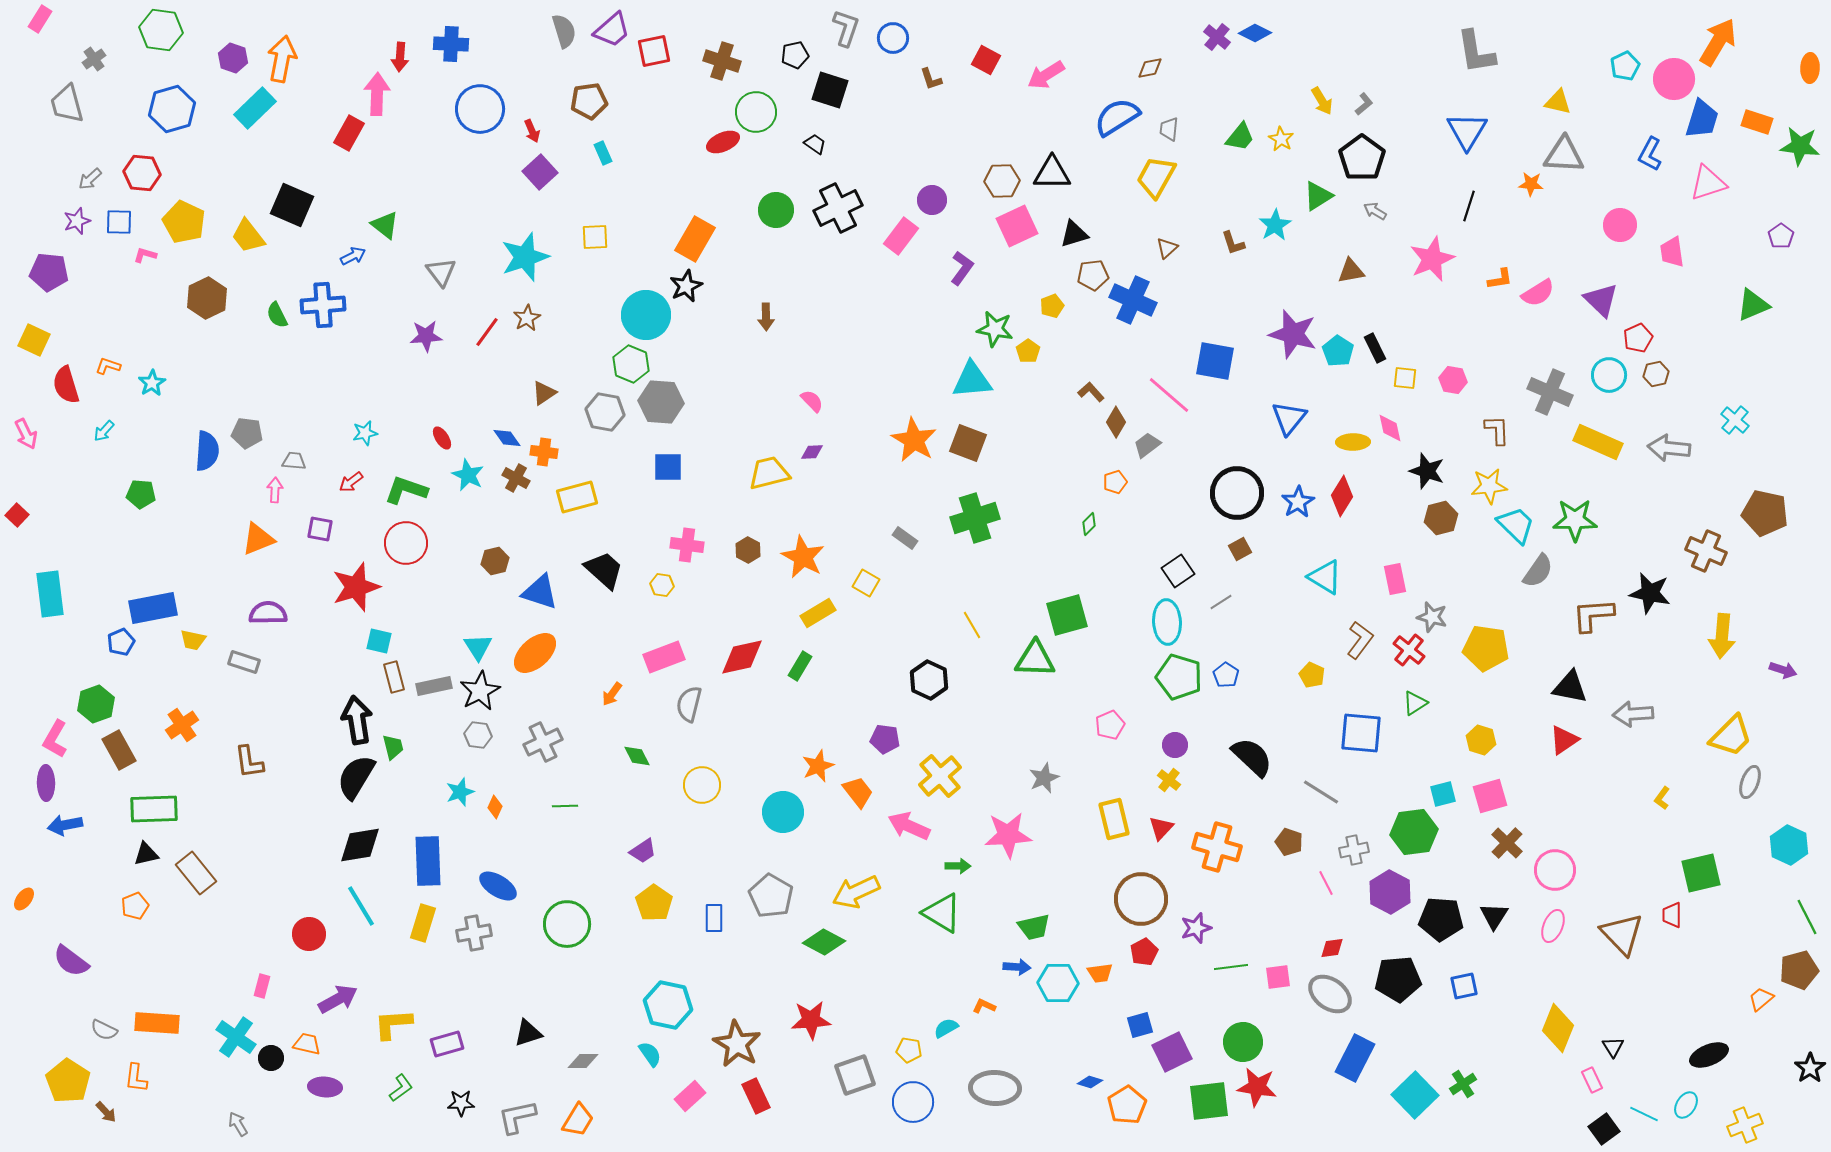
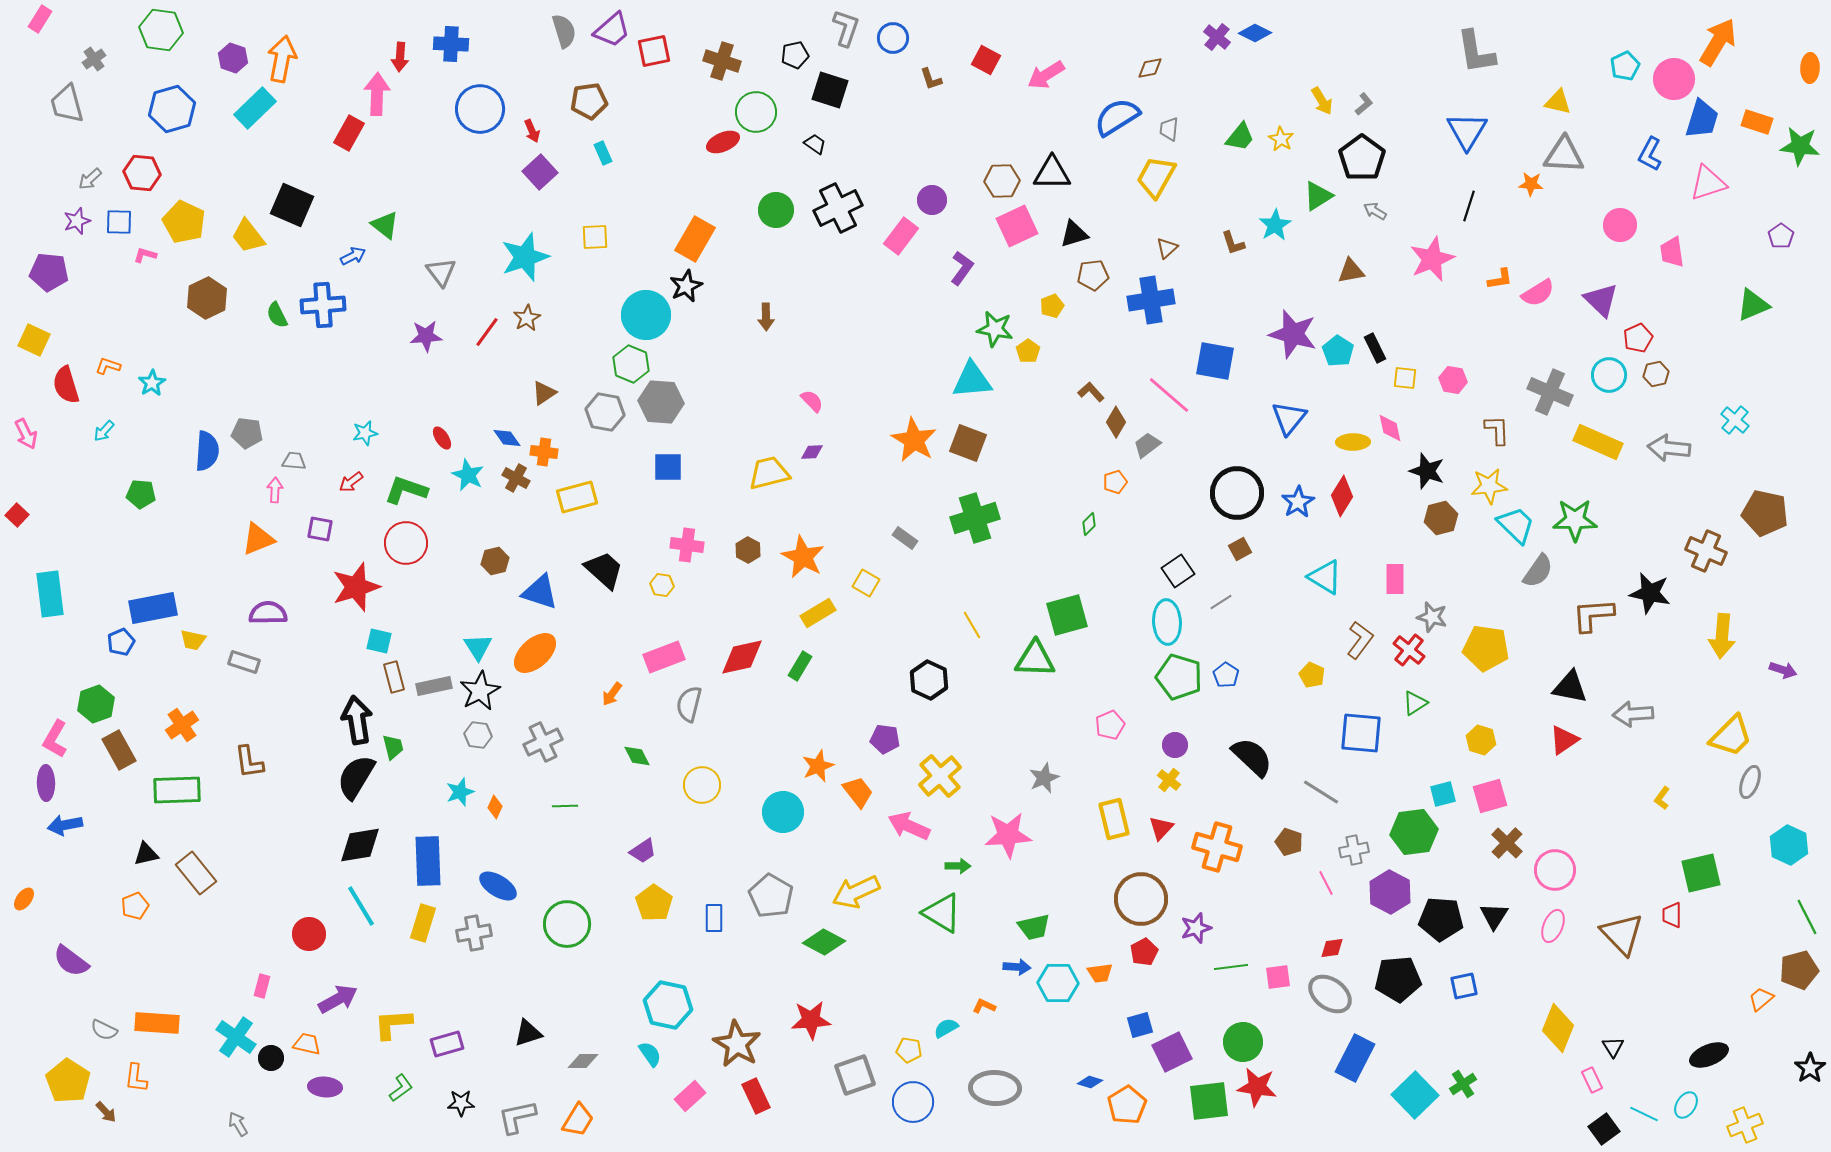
blue cross at (1133, 300): moved 18 px right; rotated 33 degrees counterclockwise
pink rectangle at (1395, 579): rotated 12 degrees clockwise
green rectangle at (154, 809): moved 23 px right, 19 px up
